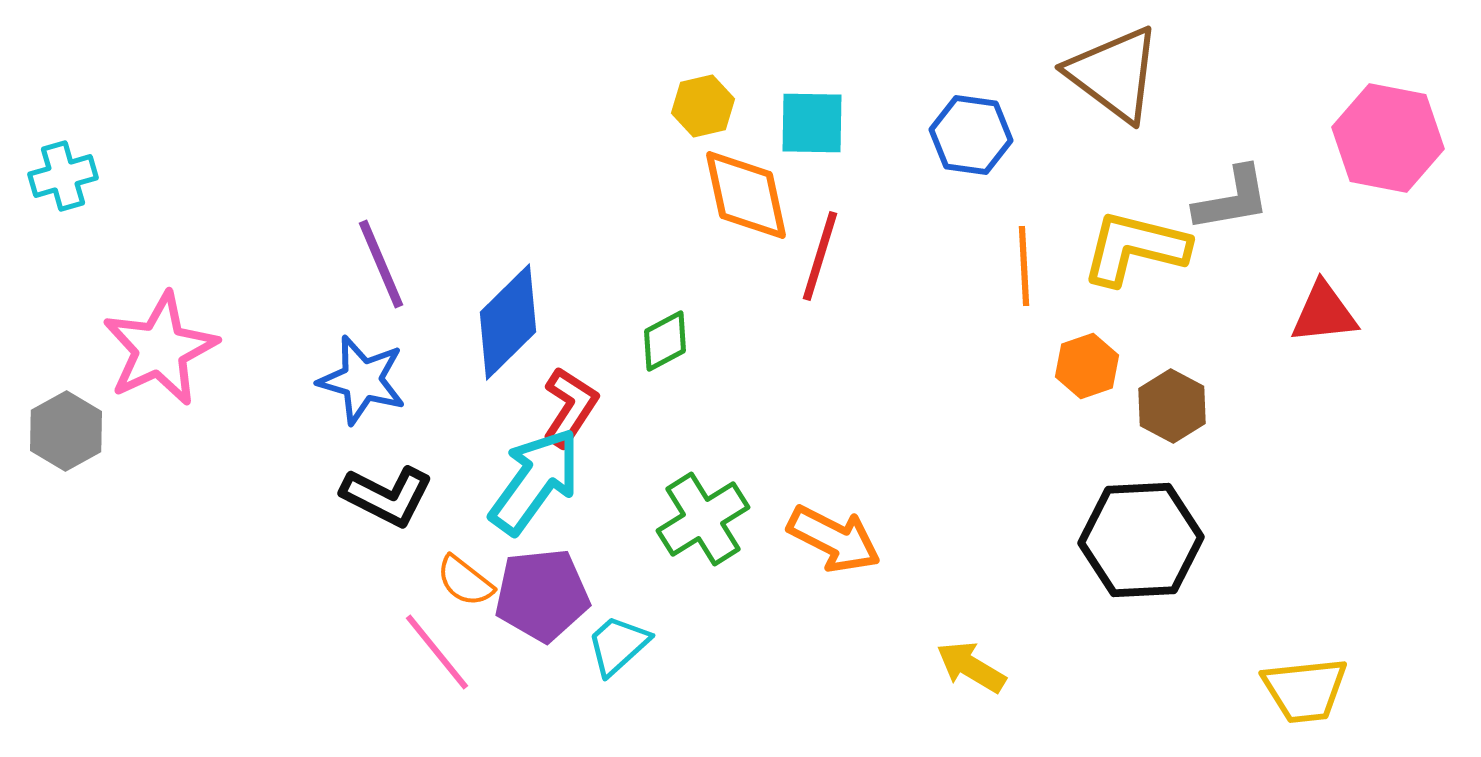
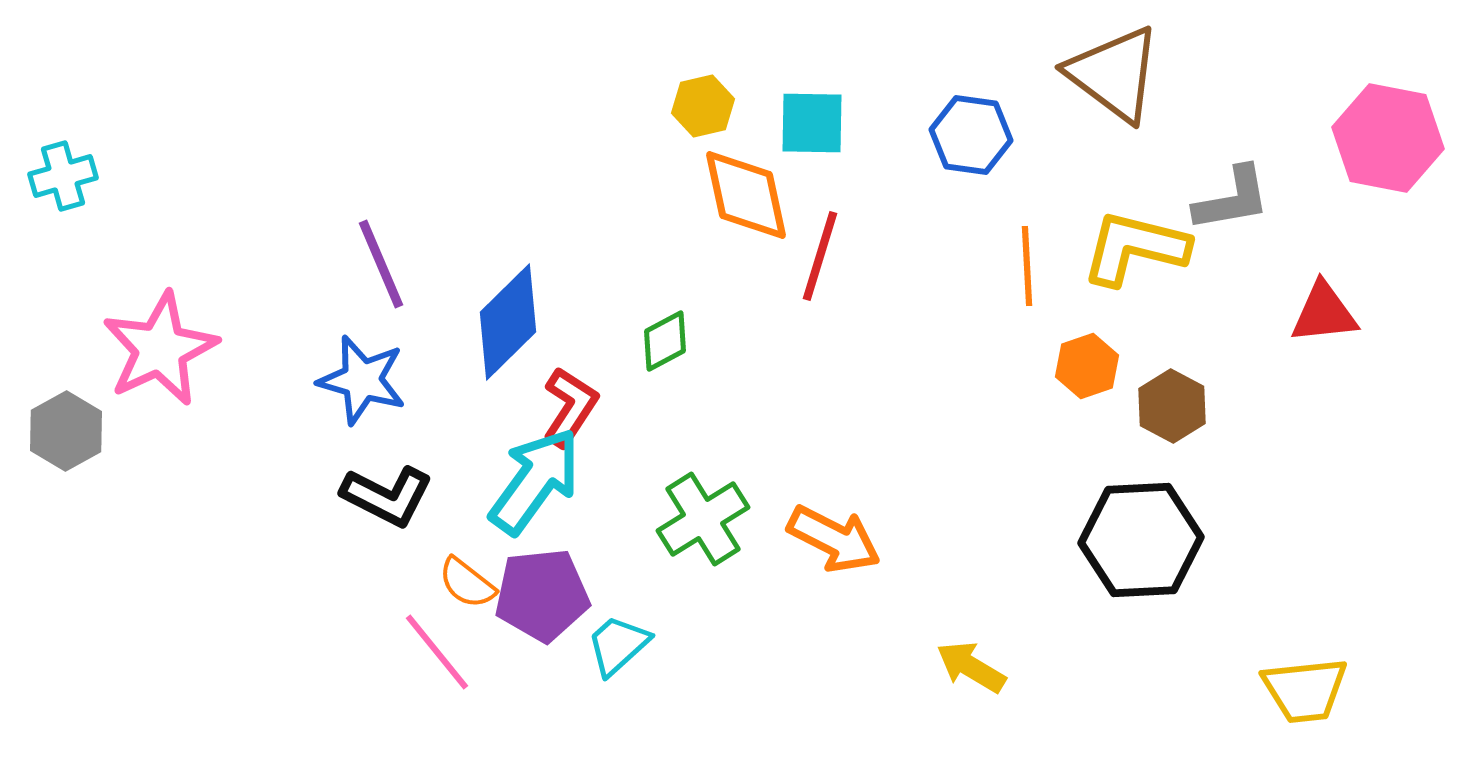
orange line: moved 3 px right
orange semicircle: moved 2 px right, 2 px down
